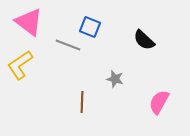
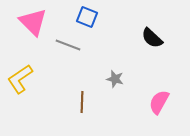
pink triangle: moved 4 px right; rotated 8 degrees clockwise
blue square: moved 3 px left, 10 px up
black semicircle: moved 8 px right, 2 px up
yellow L-shape: moved 14 px down
